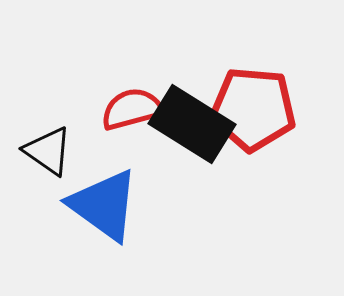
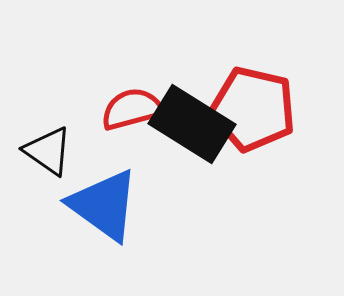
red pentagon: rotated 8 degrees clockwise
